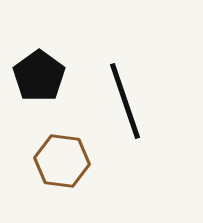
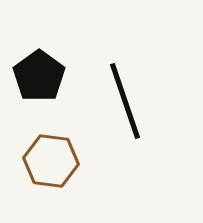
brown hexagon: moved 11 px left
